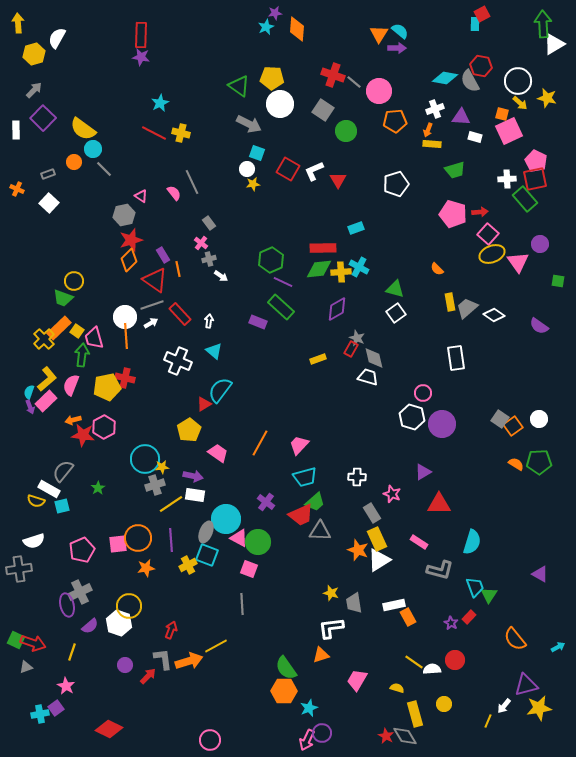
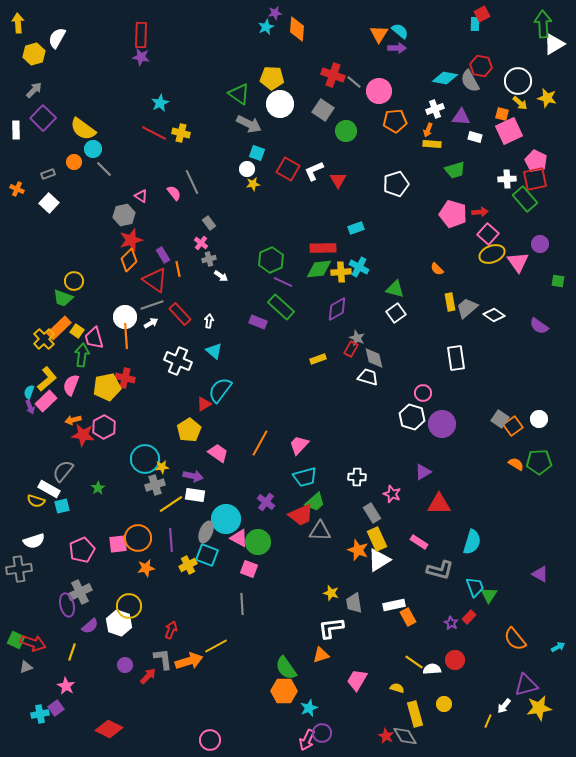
green triangle at (239, 86): moved 8 px down
